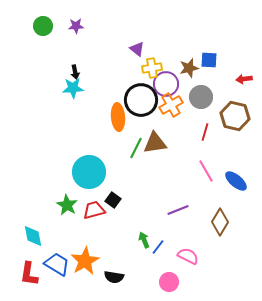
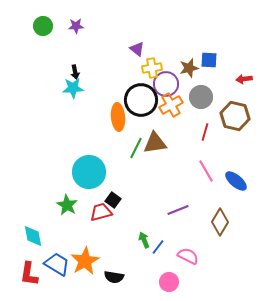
red trapezoid: moved 7 px right, 2 px down
